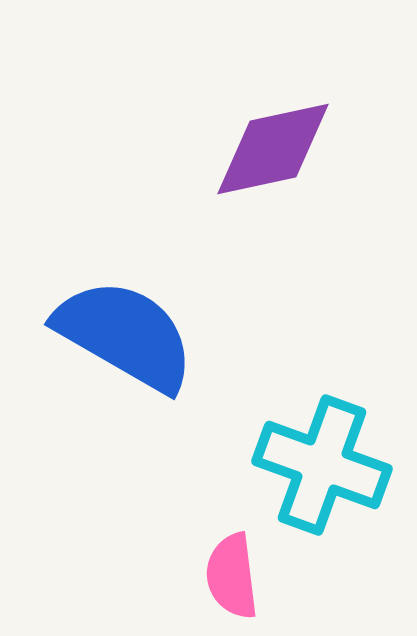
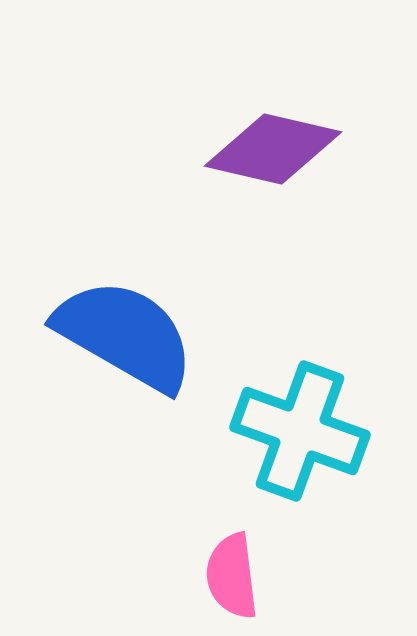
purple diamond: rotated 25 degrees clockwise
cyan cross: moved 22 px left, 34 px up
